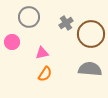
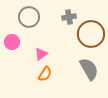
gray cross: moved 3 px right, 6 px up; rotated 24 degrees clockwise
pink triangle: moved 1 px left, 1 px down; rotated 24 degrees counterclockwise
gray semicircle: moved 1 px left; rotated 55 degrees clockwise
